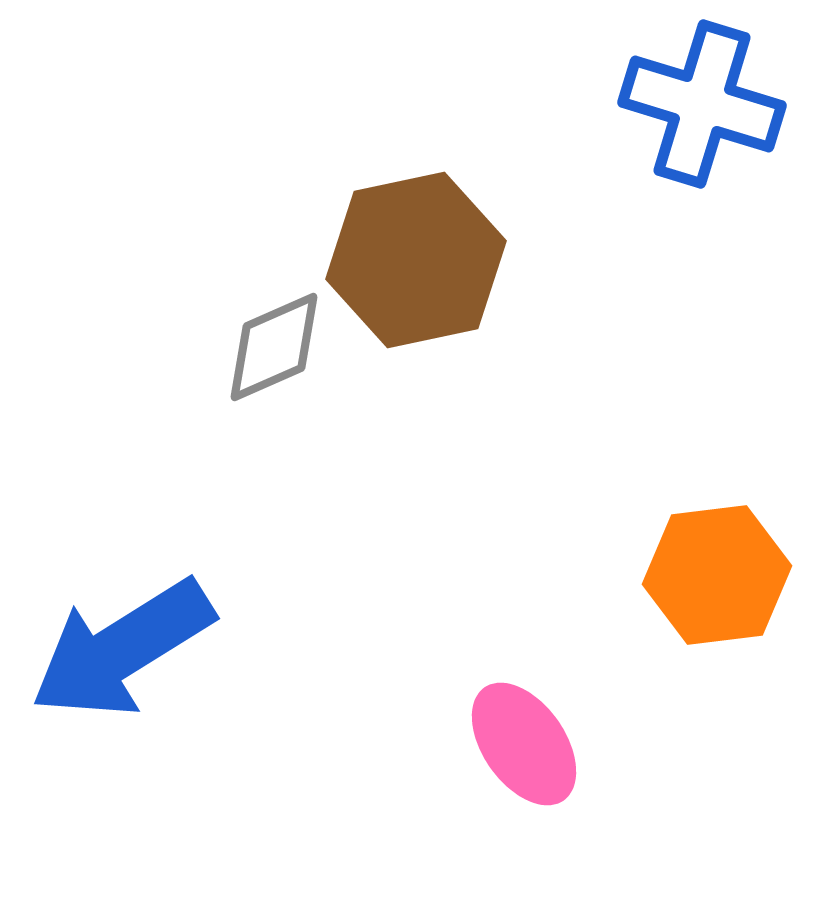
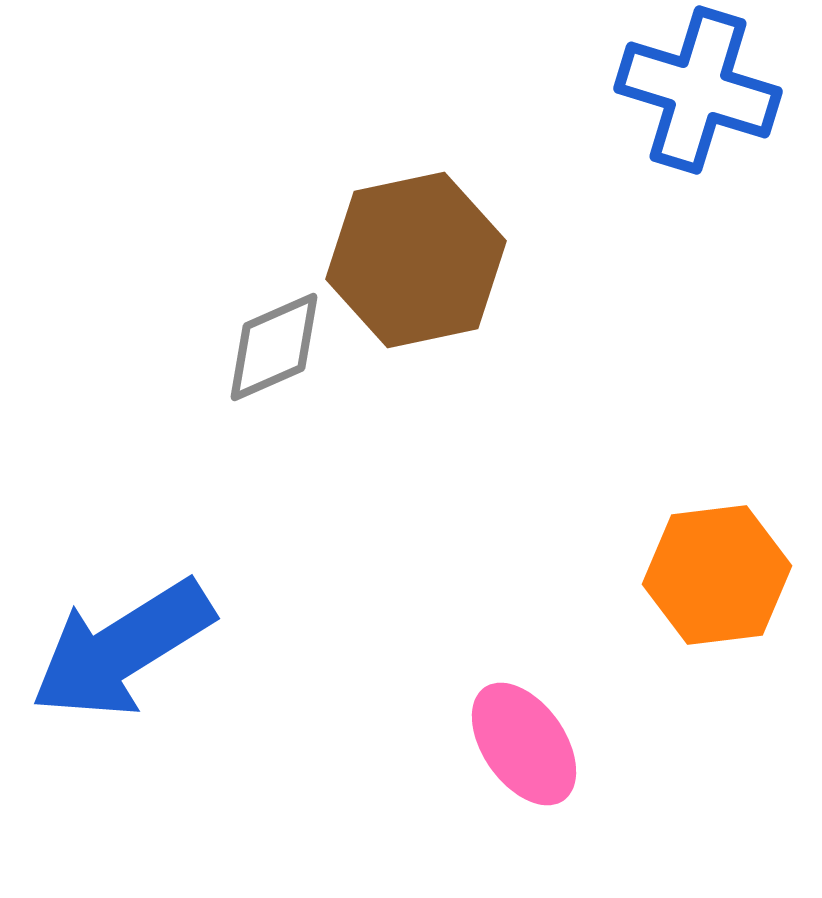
blue cross: moved 4 px left, 14 px up
